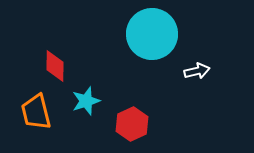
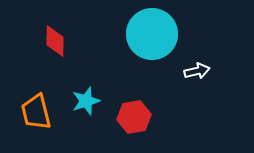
red diamond: moved 25 px up
red hexagon: moved 2 px right, 7 px up; rotated 16 degrees clockwise
